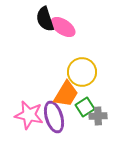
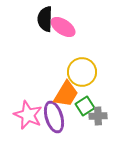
black semicircle: rotated 20 degrees clockwise
green square: moved 1 px up
pink star: moved 1 px left; rotated 12 degrees clockwise
